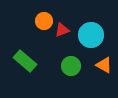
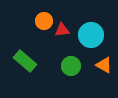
red triangle: rotated 14 degrees clockwise
